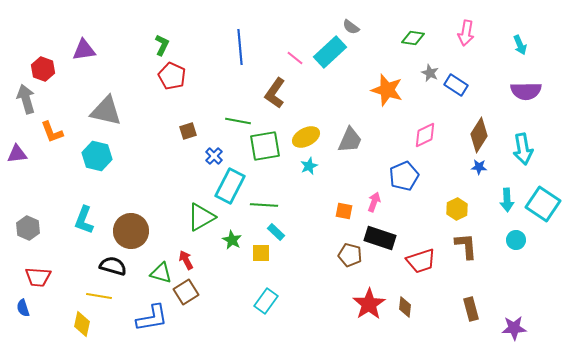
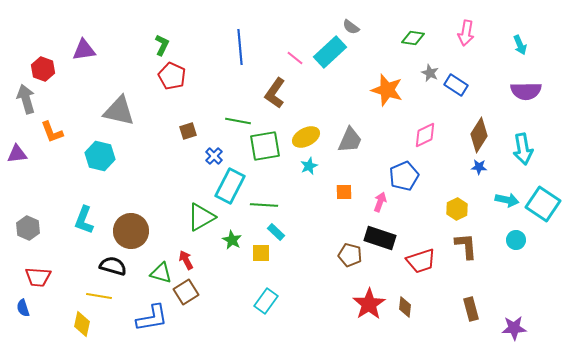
gray triangle at (106, 111): moved 13 px right
cyan hexagon at (97, 156): moved 3 px right
cyan arrow at (507, 200): rotated 75 degrees counterclockwise
pink arrow at (374, 202): moved 6 px right
orange square at (344, 211): moved 19 px up; rotated 12 degrees counterclockwise
